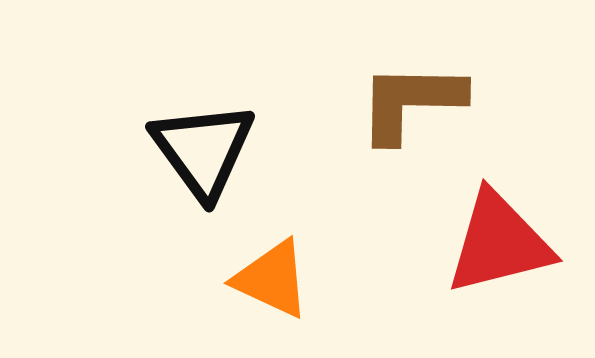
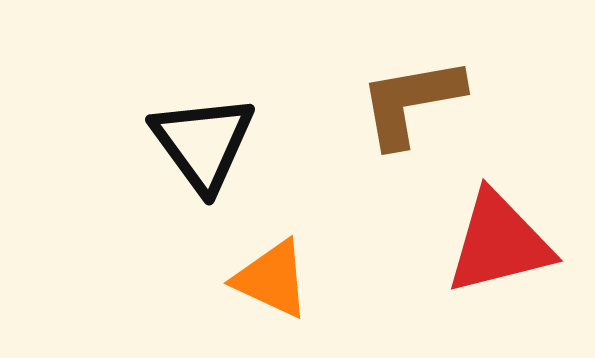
brown L-shape: rotated 11 degrees counterclockwise
black triangle: moved 7 px up
